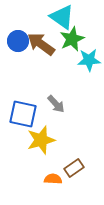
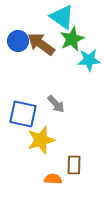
brown rectangle: moved 3 px up; rotated 54 degrees counterclockwise
